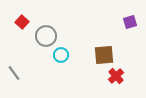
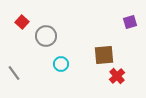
cyan circle: moved 9 px down
red cross: moved 1 px right
